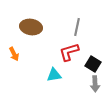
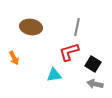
orange arrow: moved 4 px down
gray arrow: rotated 105 degrees clockwise
